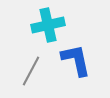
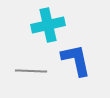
gray line: rotated 64 degrees clockwise
